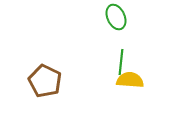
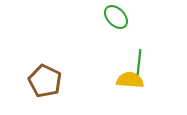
green ellipse: rotated 20 degrees counterclockwise
green line: moved 18 px right
